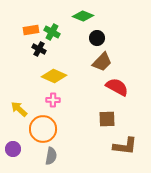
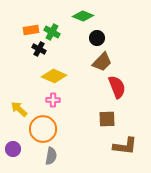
red semicircle: rotated 40 degrees clockwise
